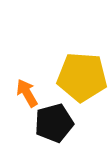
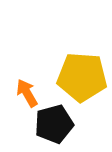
black pentagon: moved 1 px down
